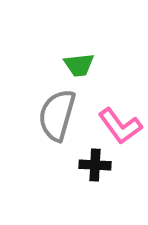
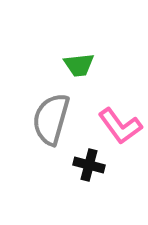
gray semicircle: moved 6 px left, 4 px down
black cross: moved 6 px left; rotated 12 degrees clockwise
